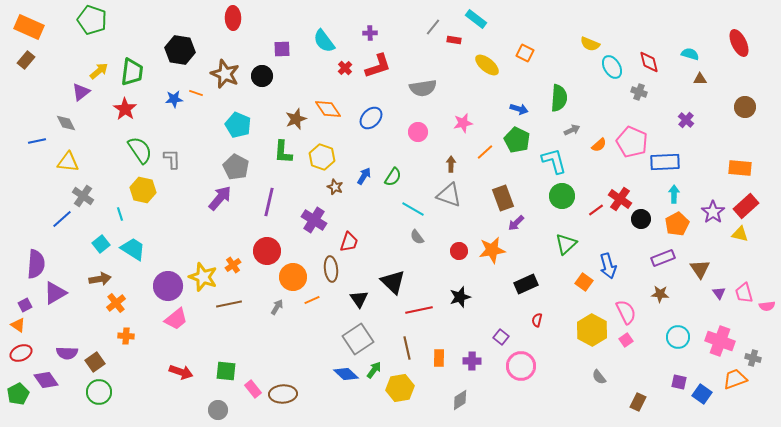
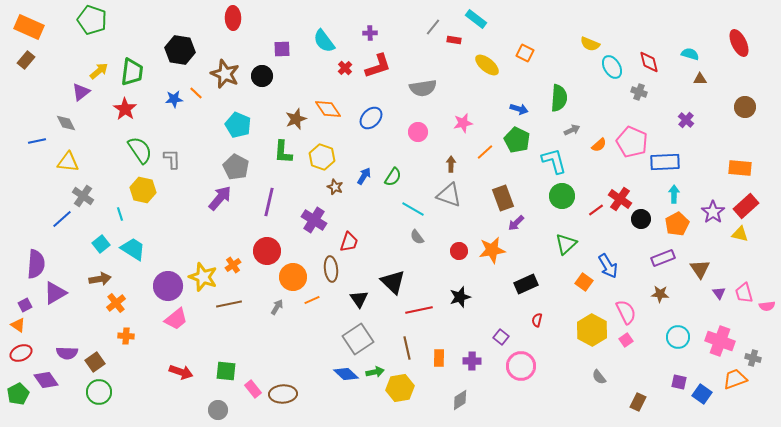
orange line at (196, 93): rotated 24 degrees clockwise
blue arrow at (608, 266): rotated 15 degrees counterclockwise
green arrow at (374, 370): moved 1 px right, 2 px down; rotated 42 degrees clockwise
